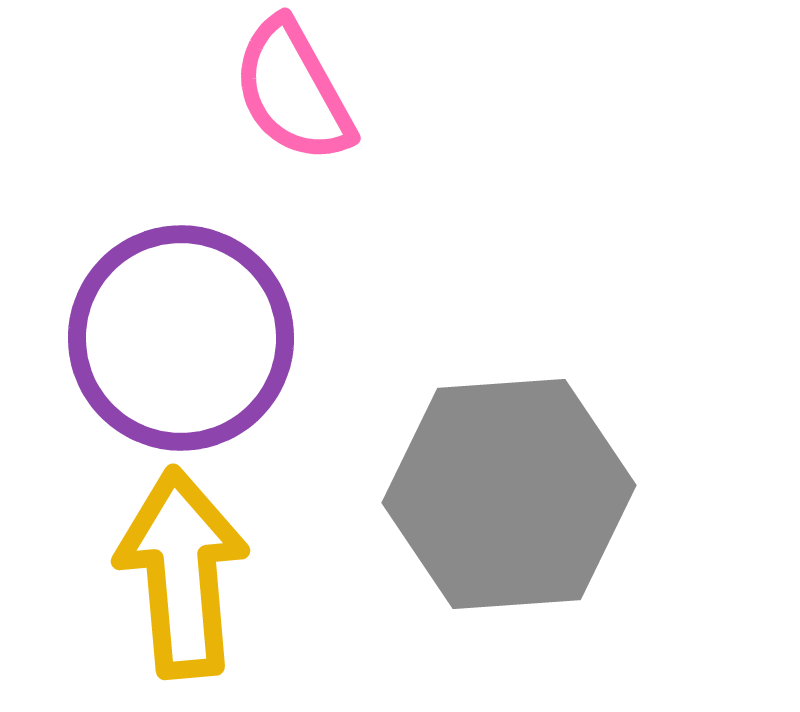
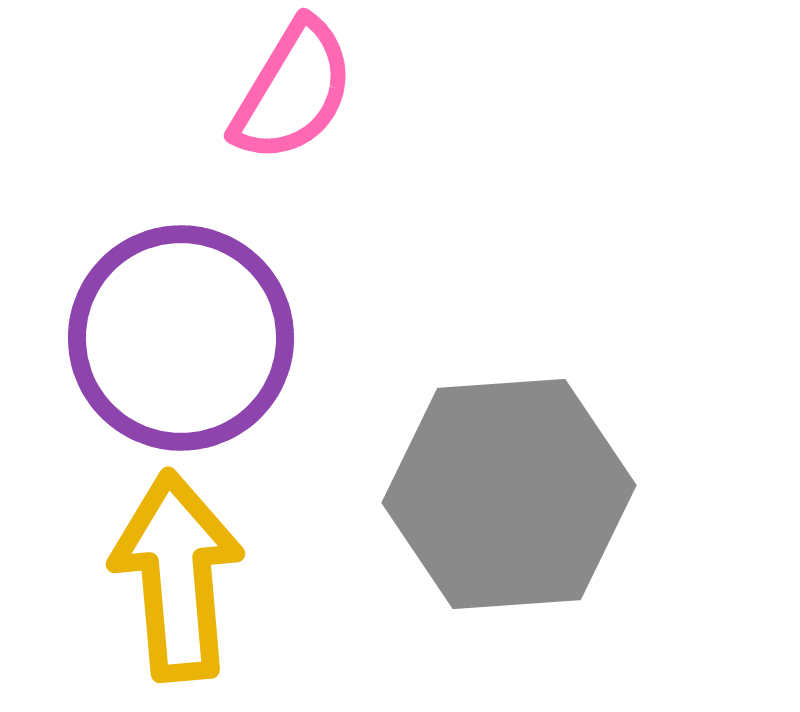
pink semicircle: rotated 120 degrees counterclockwise
yellow arrow: moved 5 px left, 3 px down
